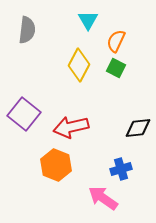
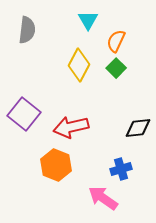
green square: rotated 18 degrees clockwise
